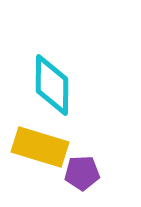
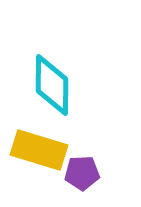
yellow rectangle: moved 1 px left, 3 px down
